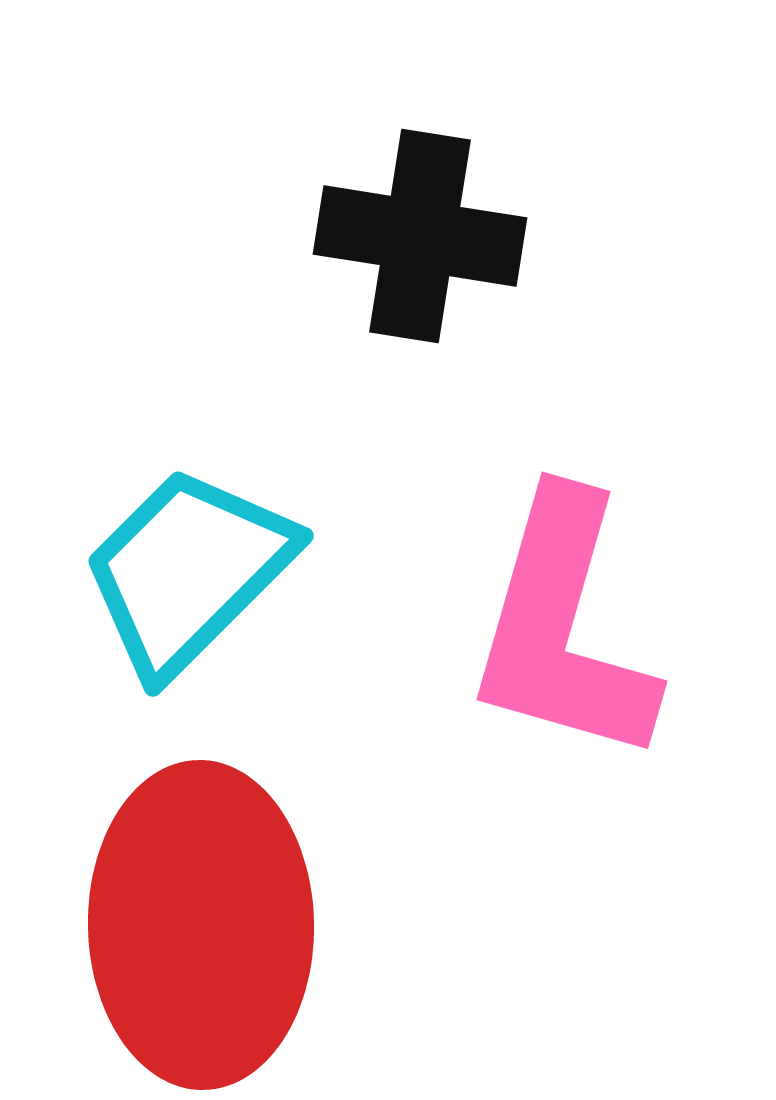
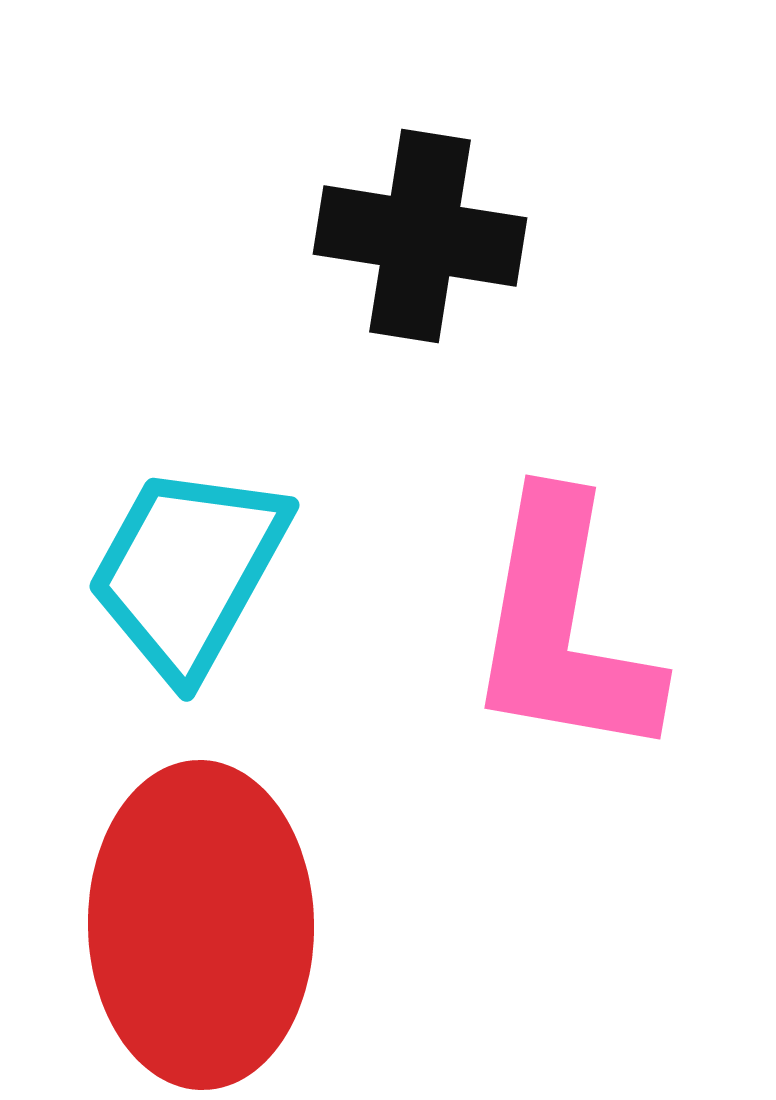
cyan trapezoid: rotated 16 degrees counterclockwise
pink L-shape: rotated 6 degrees counterclockwise
